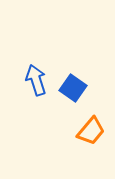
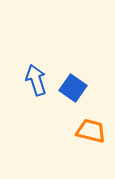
orange trapezoid: rotated 116 degrees counterclockwise
